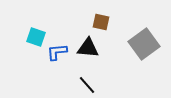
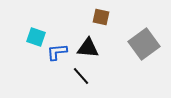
brown square: moved 5 px up
black line: moved 6 px left, 9 px up
